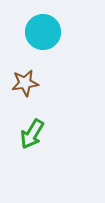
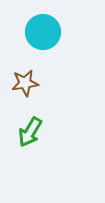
green arrow: moved 2 px left, 2 px up
